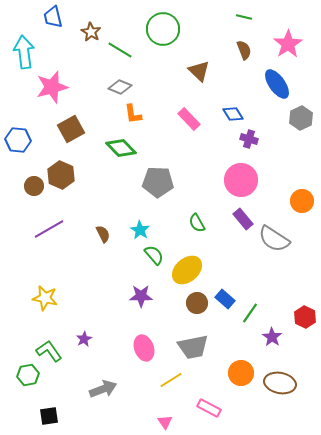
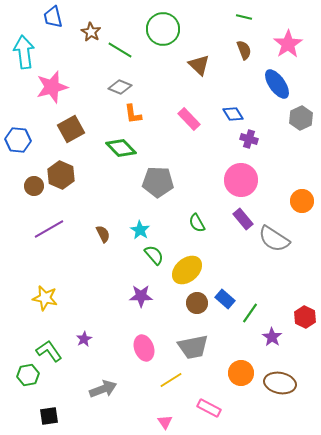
brown triangle at (199, 71): moved 6 px up
